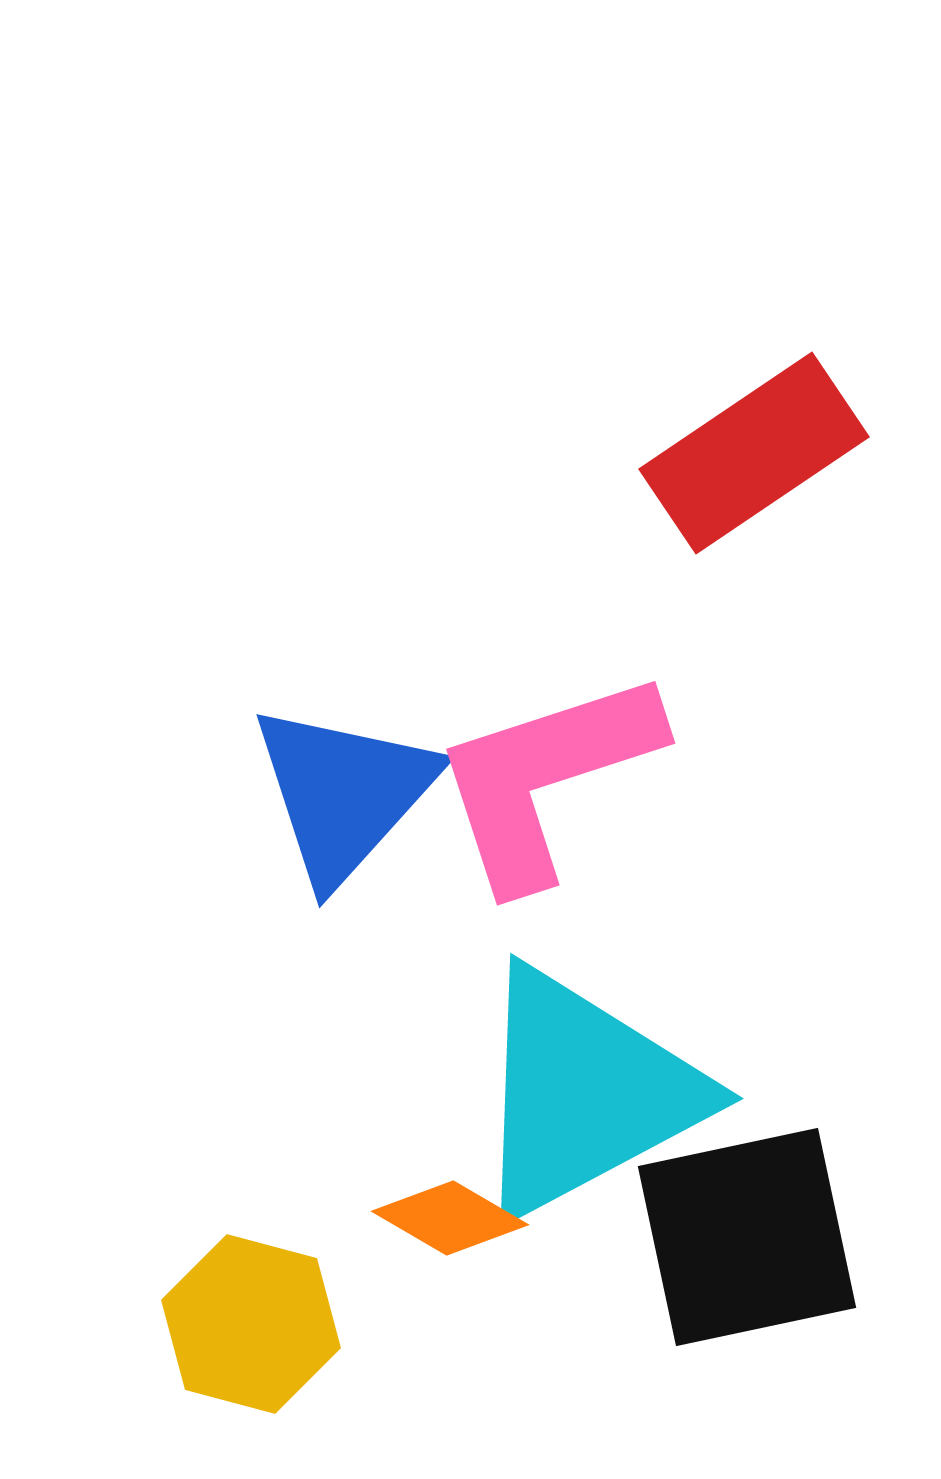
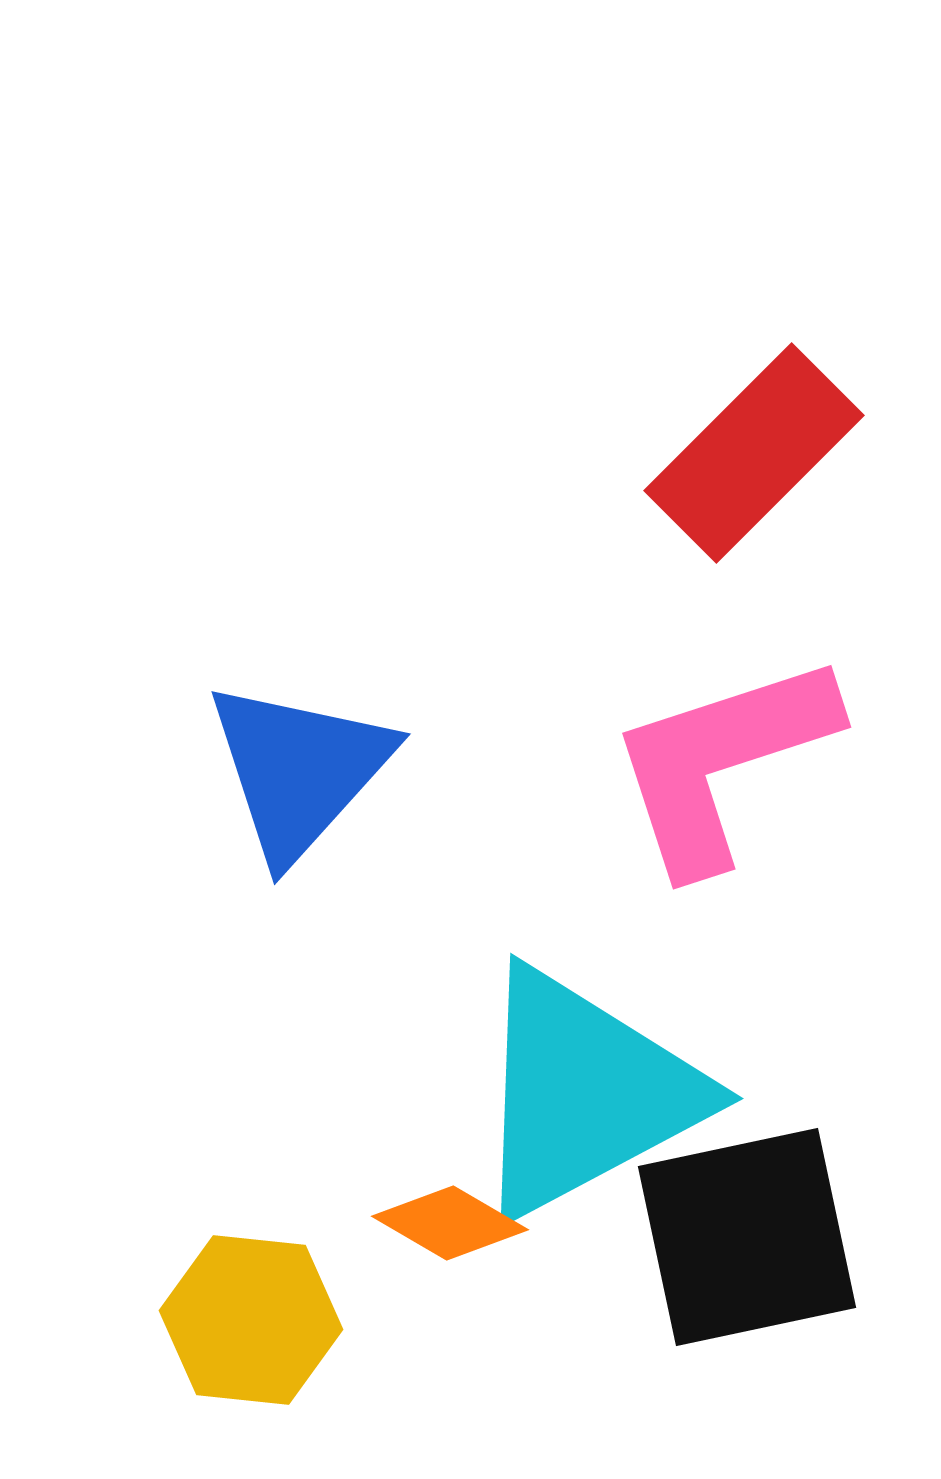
red rectangle: rotated 11 degrees counterclockwise
pink L-shape: moved 176 px right, 16 px up
blue triangle: moved 45 px left, 23 px up
orange diamond: moved 5 px down
yellow hexagon: moved 4 px up; rotated 9 degrees counterclockwise
